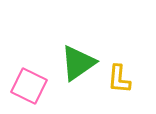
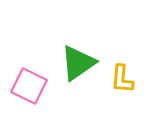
yellow L-shape: moved 3 px right
